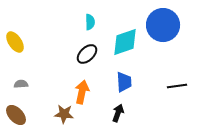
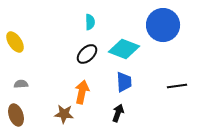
cyan diamond: moved 1 px left, 7 px down; rotated 40 degrees clockwise
brown ellipse: rotated 25 degrees clockwise
